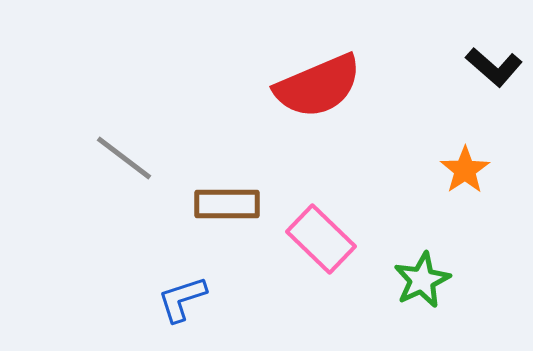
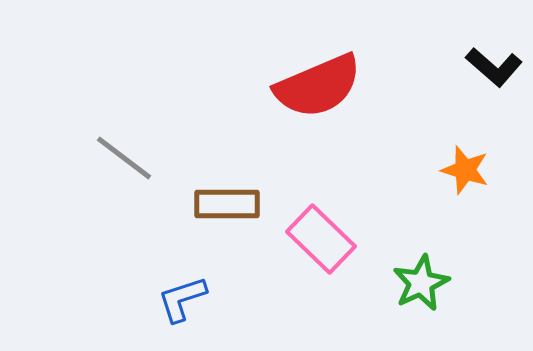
orange star: rotated 21 degrees counterclockwise
green star: moved 1 px left, 3 px down
